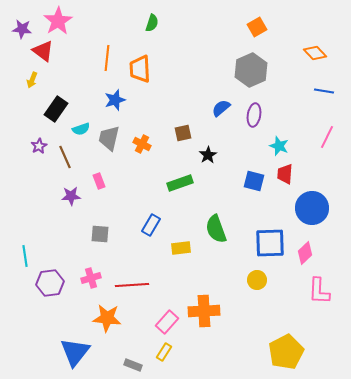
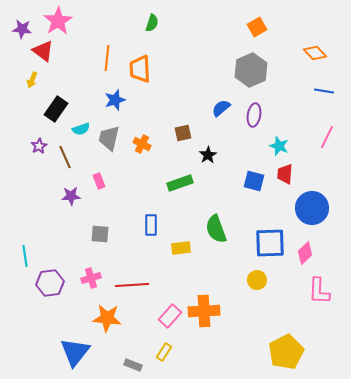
blue rectangle at (151, 225): rotated 30 degrees counterclockwise
pink rectangle at (167, 322): moved 3 px right, 6 px up
